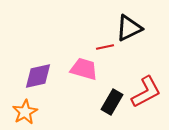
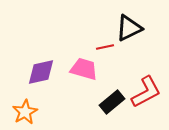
purple diamond: moved 3 px right, 4 px up
black rectangle: rotated 20 degrees clockwise
